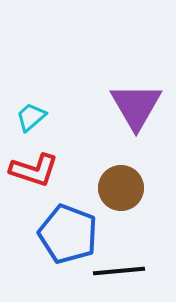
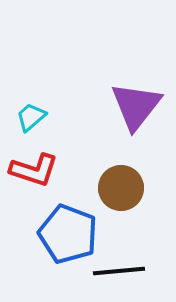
purple triangle: rotated 8 degrees clockwise
